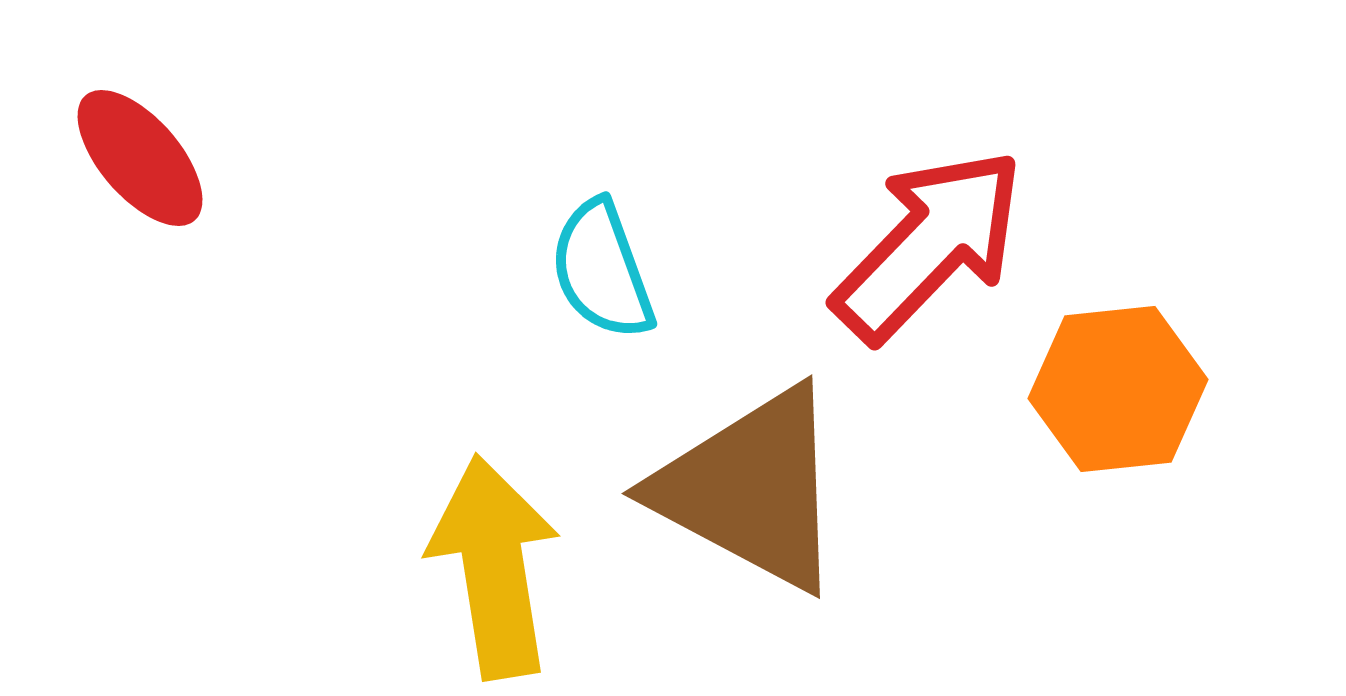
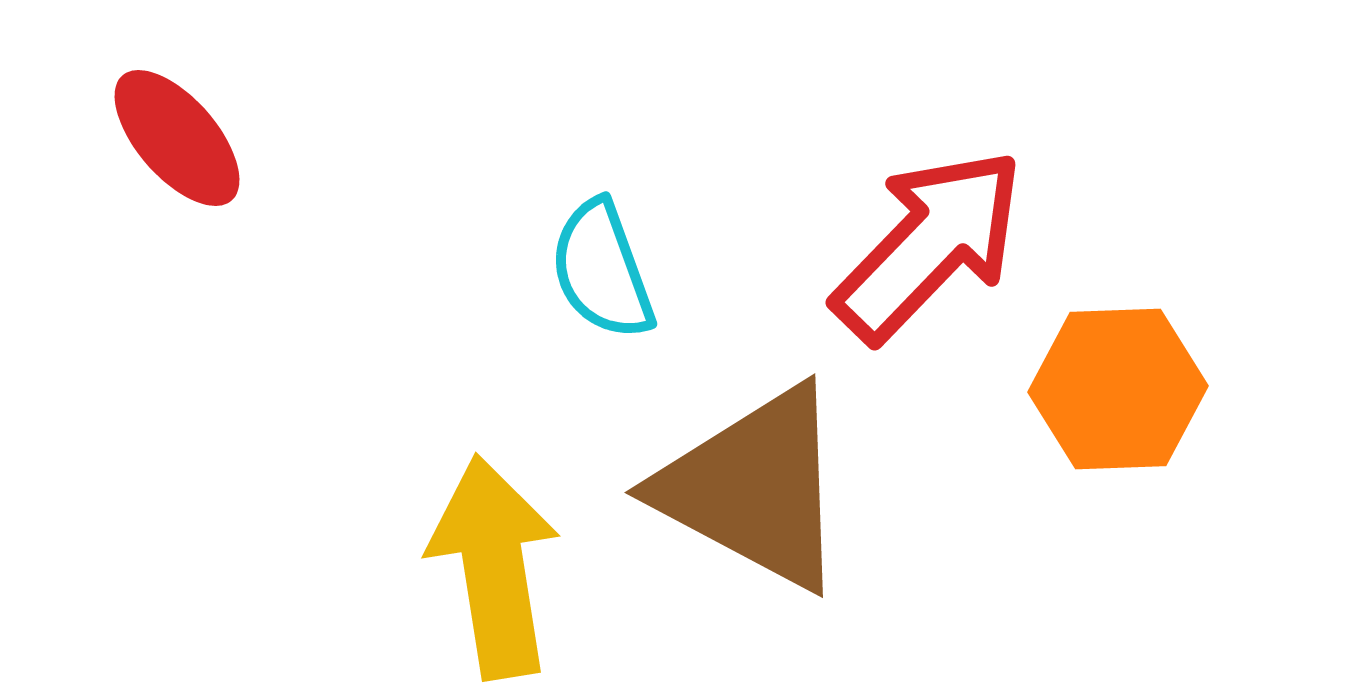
red ellipse: moved 37 px right, 20 px up
orange hexagon: rotated 4 degrees clockwise
brown triangle: moved 3 px right, 1 px up
